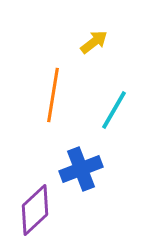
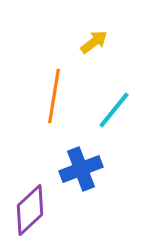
orange line: moved 1 px right, 1 px down
cyan line: rotated 9 degrees clockwise
purple diamond: moved 5 px left
